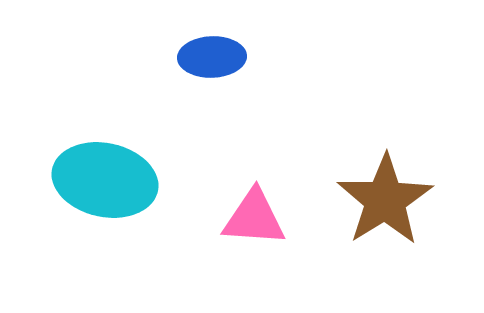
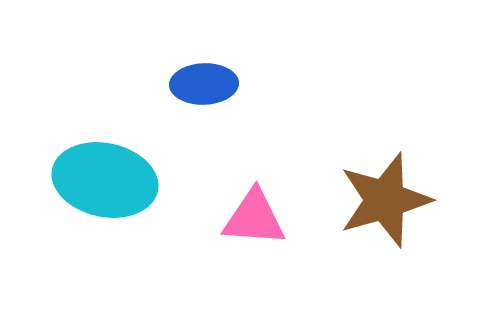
blue ellipse: moved 8 px left, 27 px down
brown star: rotated 16 degrees clockwise
